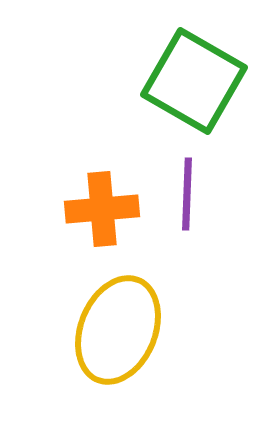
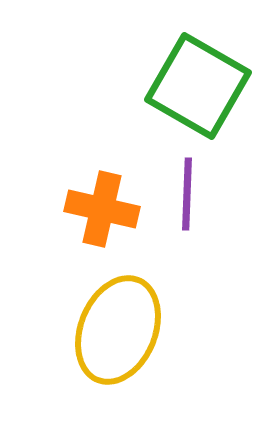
green square: moved 4 px right, 5 px down
orange cross: rotated 18 degrees clockwise
